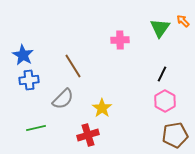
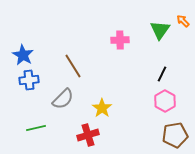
green triangle: moved 2 px down
